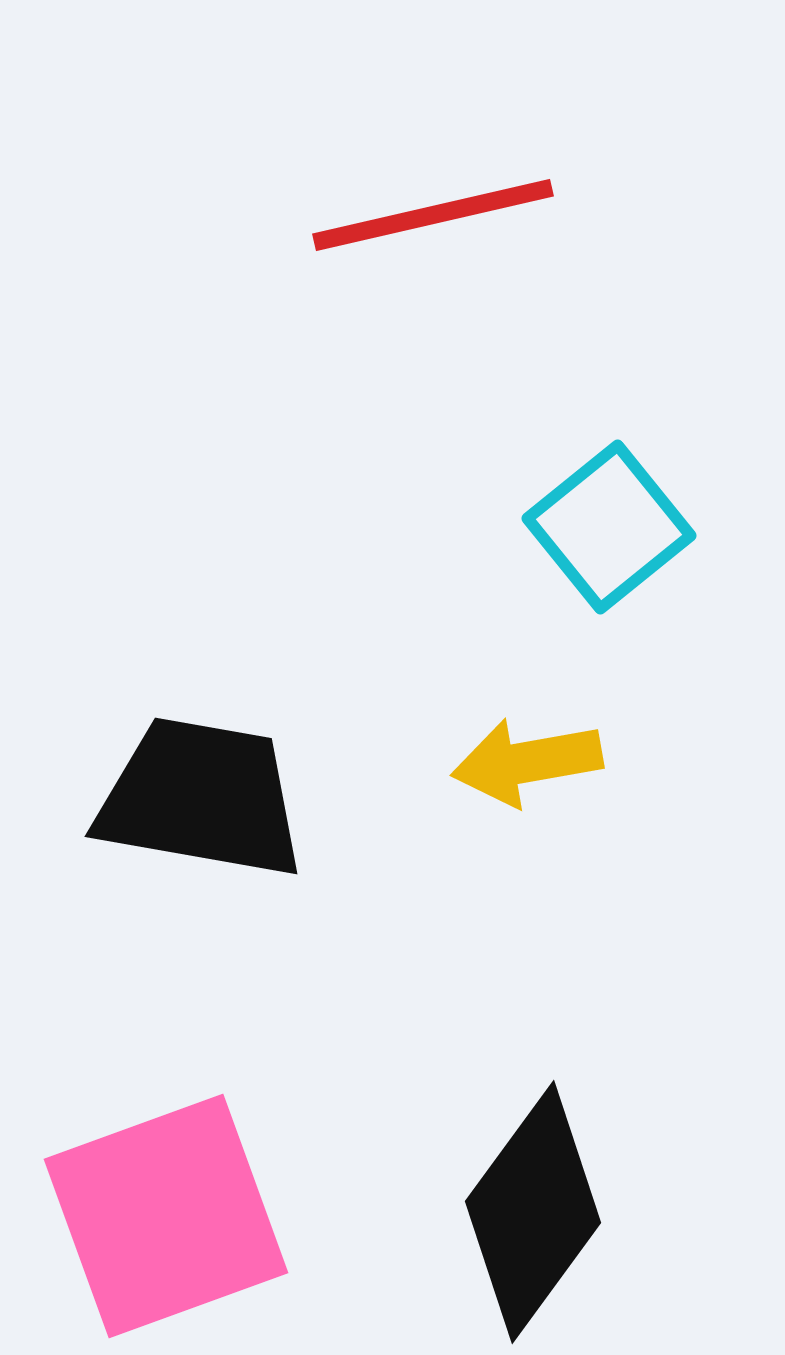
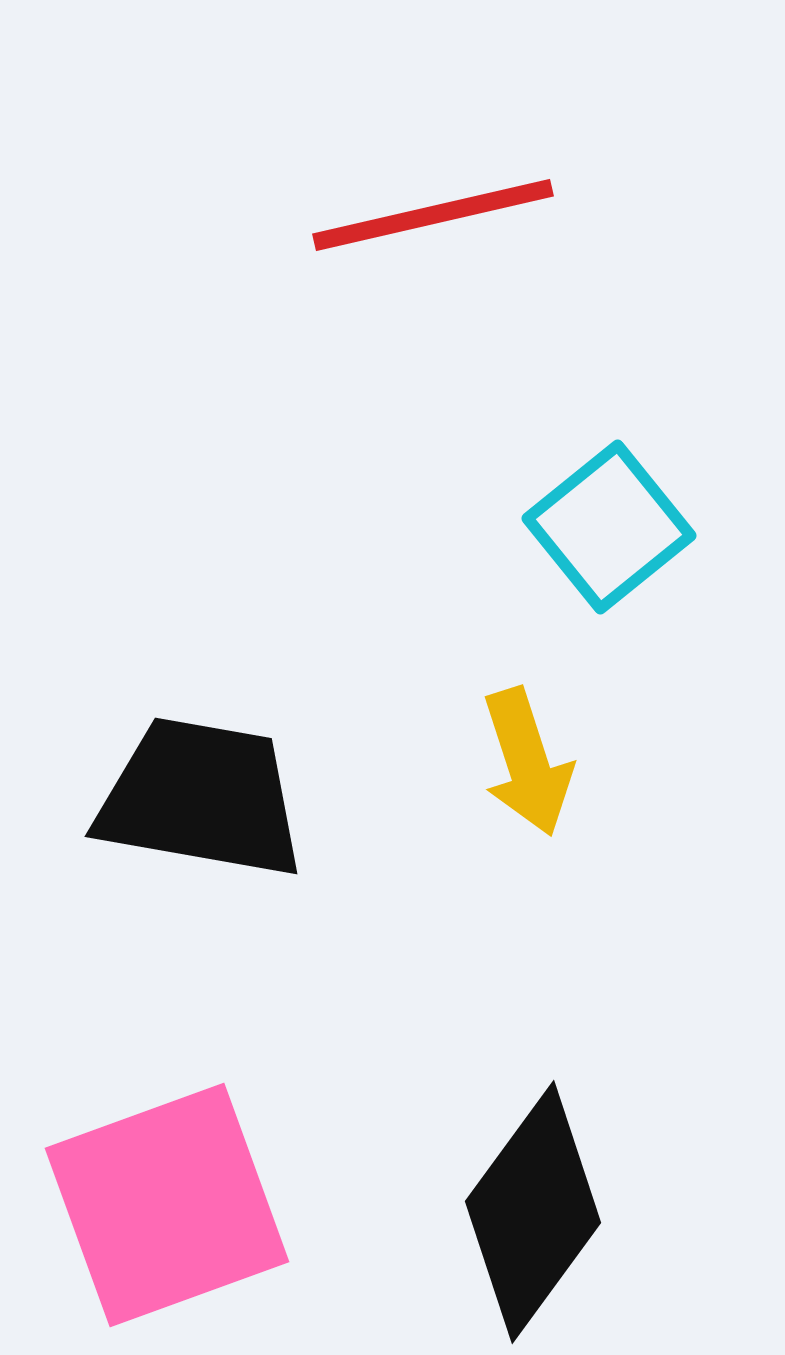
yellow arrow: rotated 98 degrees counterclockwise
pink square: moved 1 px right, 11 px up
